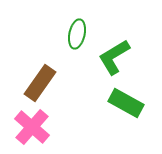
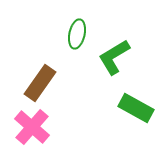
green rectangle: moved 10 px right, 5 px down
